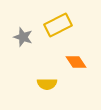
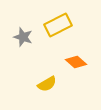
orange diamond: rotated 15 degrees counterclockwise
yellow semicircle: rotated 30 degrees counterclockwise
